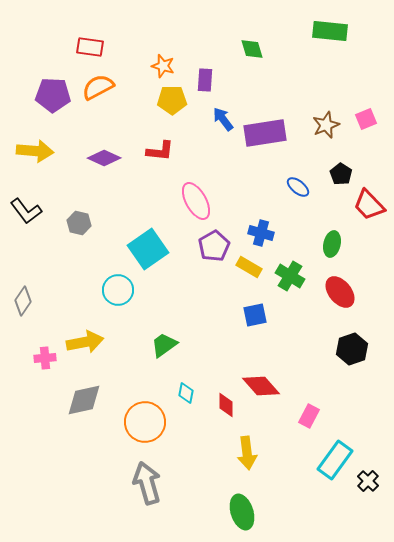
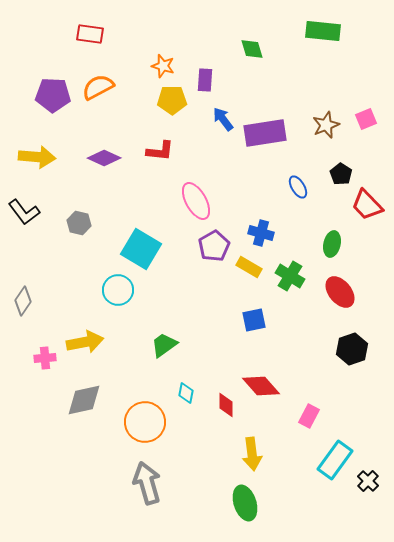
green rectangle at (330, 31): moved 7 px left
red rectangle at (90, 47): moved 13 px up
yellow arrow at (35, 151): moved 2 px right, 6 px down
blue ellipse at (298, 187): rotated 20 degrees clockwise
red trapezoid at (369, 205): moved 2 px left
black L-shape at (26, 211): moved 2 px left, 1 px down
cyan square at (148, 249): moved 7 px left; rotated 24 degrees counterclockwise
blue square at (255, 315): moved 1 px left, 5 px down
yellow arrow at (247, 453): moved 5 px right, 1 px down
green ellipse at (242, 512): moved 3 px right, 9 px up
